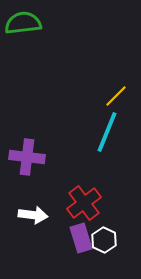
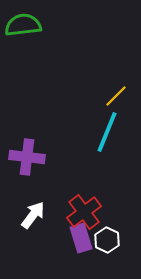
green semicircle: moved 2 px down
red cross: moved 9 px down
white arrow: rotated 60 degrees counterclockwise
white hexagon: moved 3 px right
